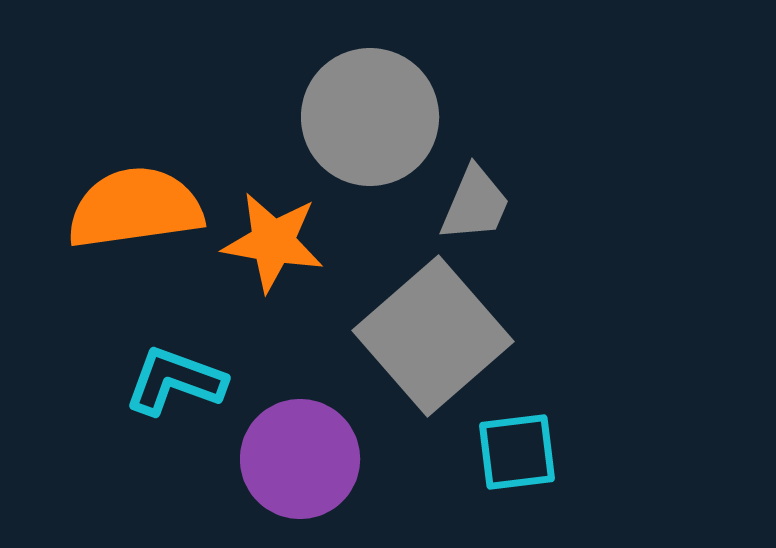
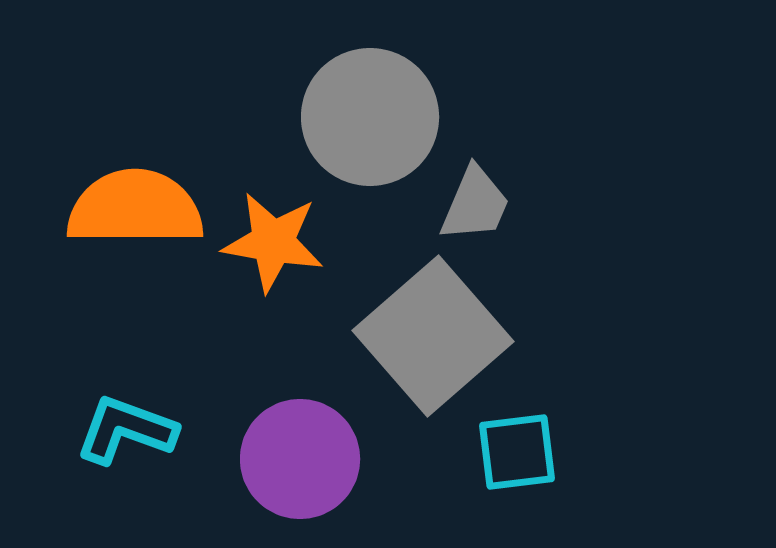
orange semicircle: rotated 8 degrees clockwise
cyan L-shape: moved 49 px left, 49 px down
